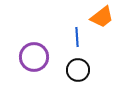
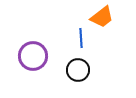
blue line: moved 4 px right, 1 px down
purple circle: moved 1 px left, 1 px up
